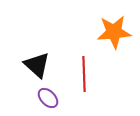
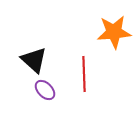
black triangle: moved 3 px left, 5 px up
purple ellipse: moved 3 px left, 8 px up
